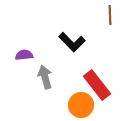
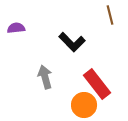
brown line: rotated 12 degrees counterclockwise
purple semicircle: moved 8 px left, 27 px up
red rectangle: moved 1 px up
orange circle: moved 3 px right
